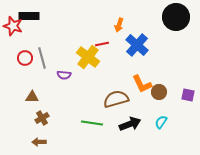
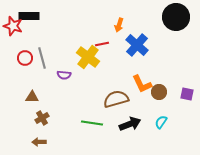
purple square: moved 1 px left, 1 px up
